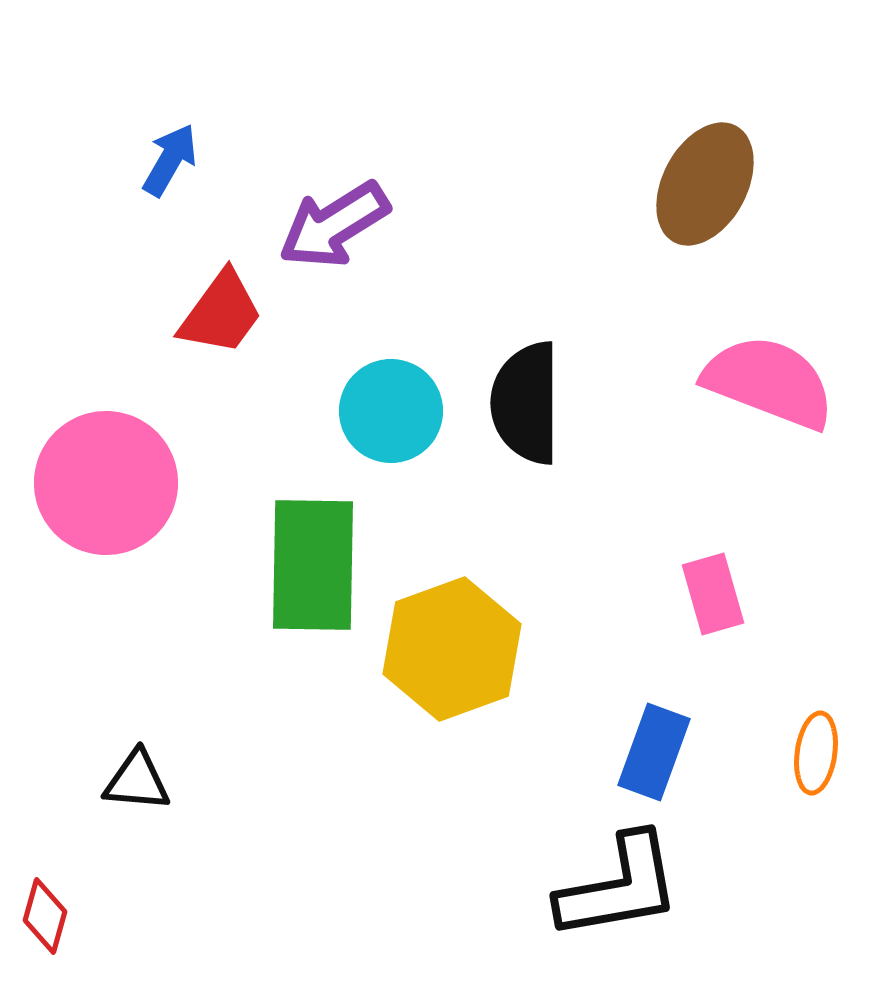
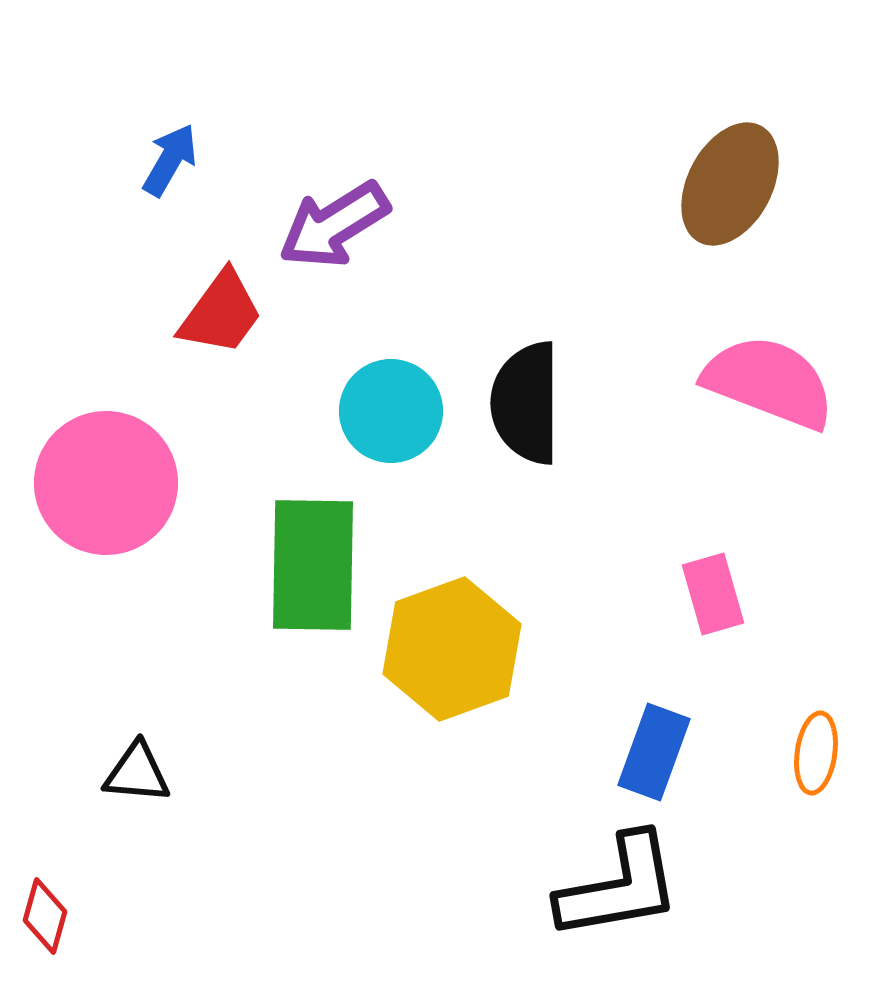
brown ellipse: moved 25 px right
black triangle: moved 8 px up
